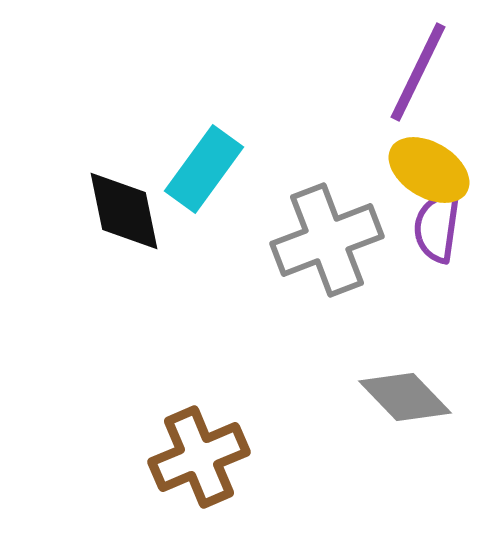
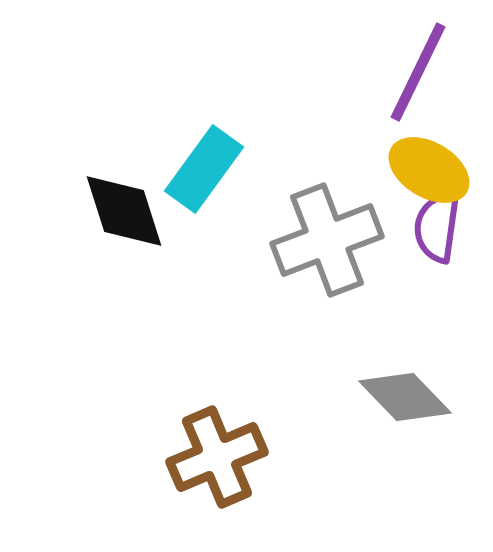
black diamond: rotated 6 degrees counterclockwise
brown cross: moved 18 px right
